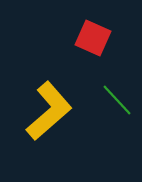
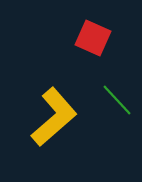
yellow L-shape: moved 5 px right, 6 px down
